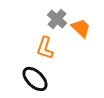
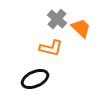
orange L-shape: moved 6 px right; rotated 95 degrees counterclockwise
black ellipse: rotated 68 degrees counterclockwise
